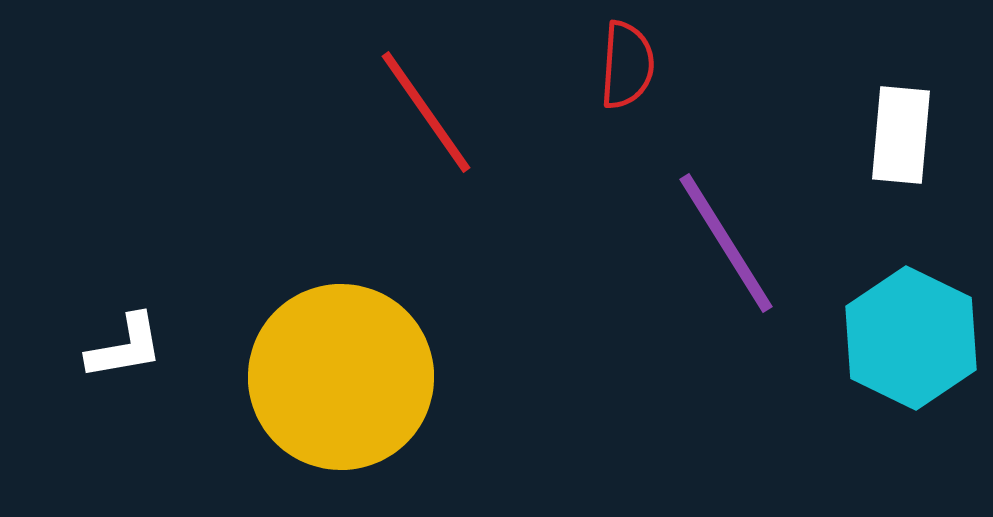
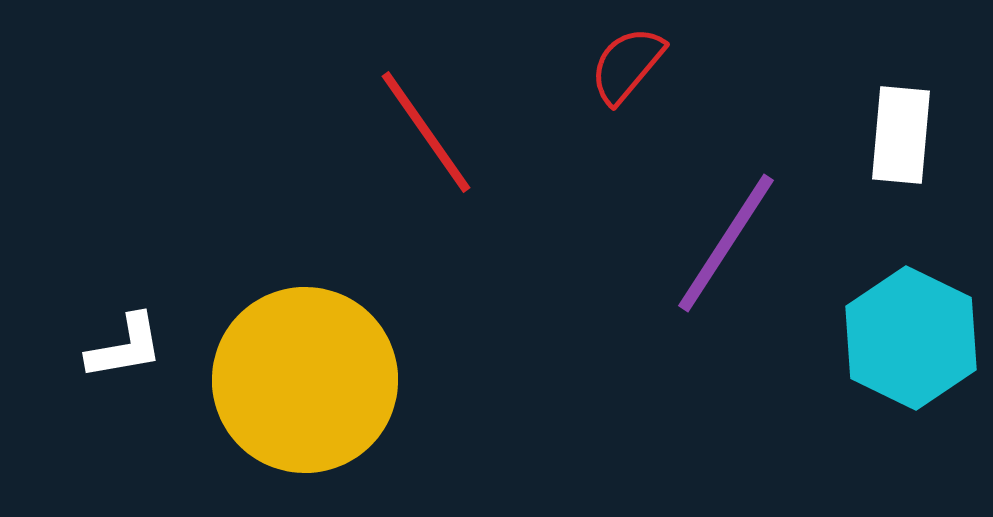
red semicircle: rotated 144 degrees counterclockwise
red line: moved 20 px down
purple line: rotated 65 degrees clockwise
yellow circle: moved 36 px left, 3 px down
